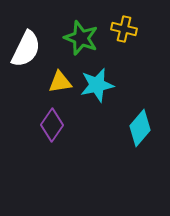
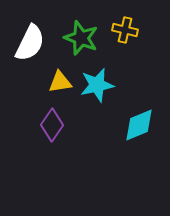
yellow cross: moved 1 px right, 1 px down
white semicircle: moved 4 px right, 6 px up
cyan diamond: moved 1 px left, 3 px up; rotated 27 degrees clockwise
